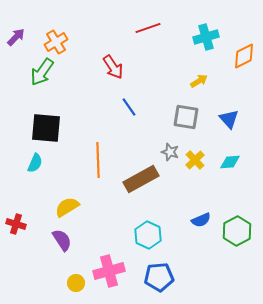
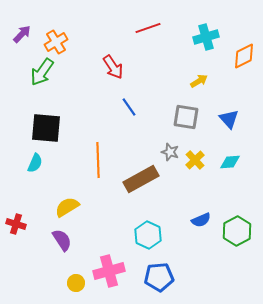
purple arrow: moved 6 px right, 3 px up
